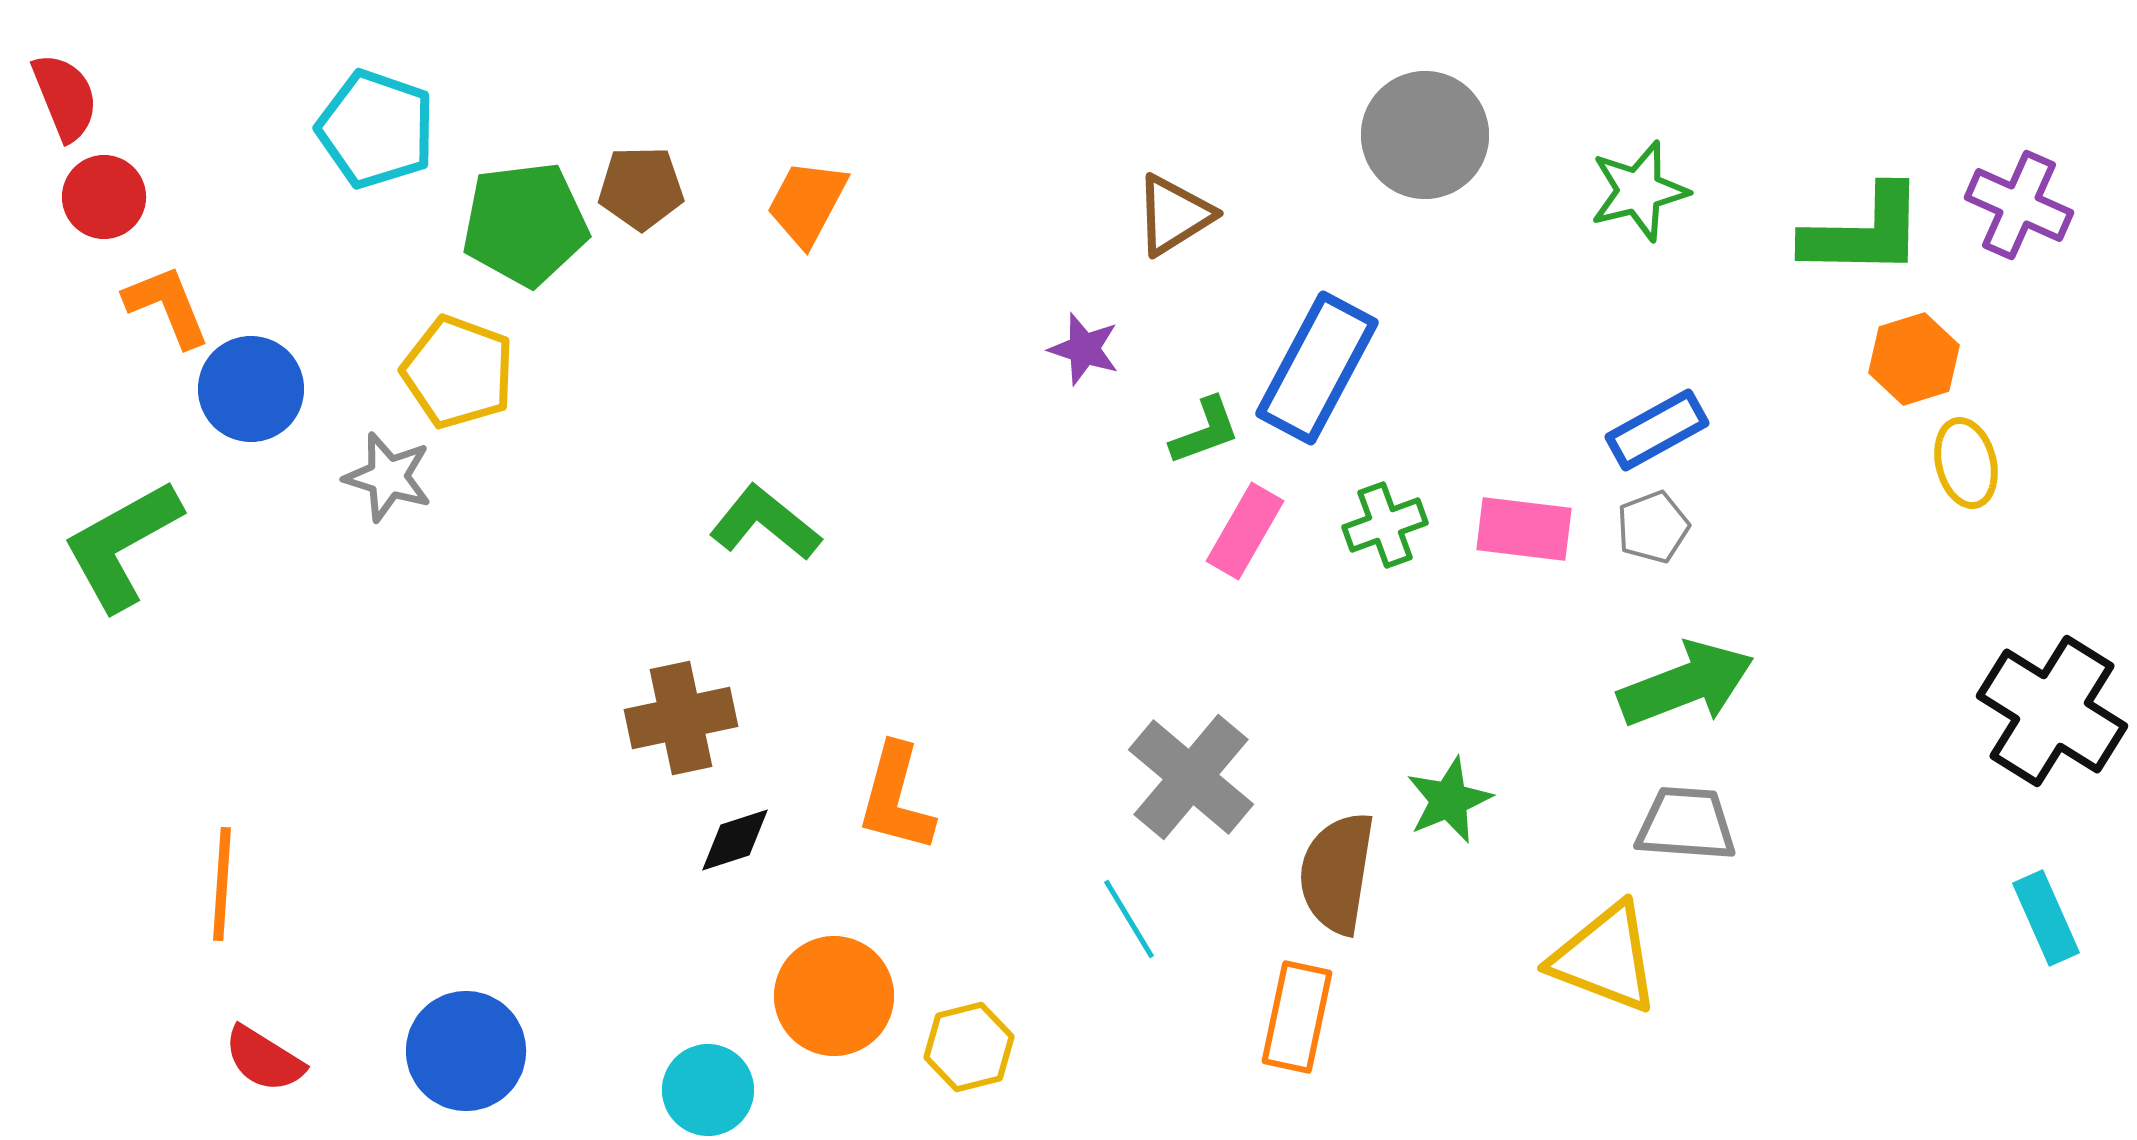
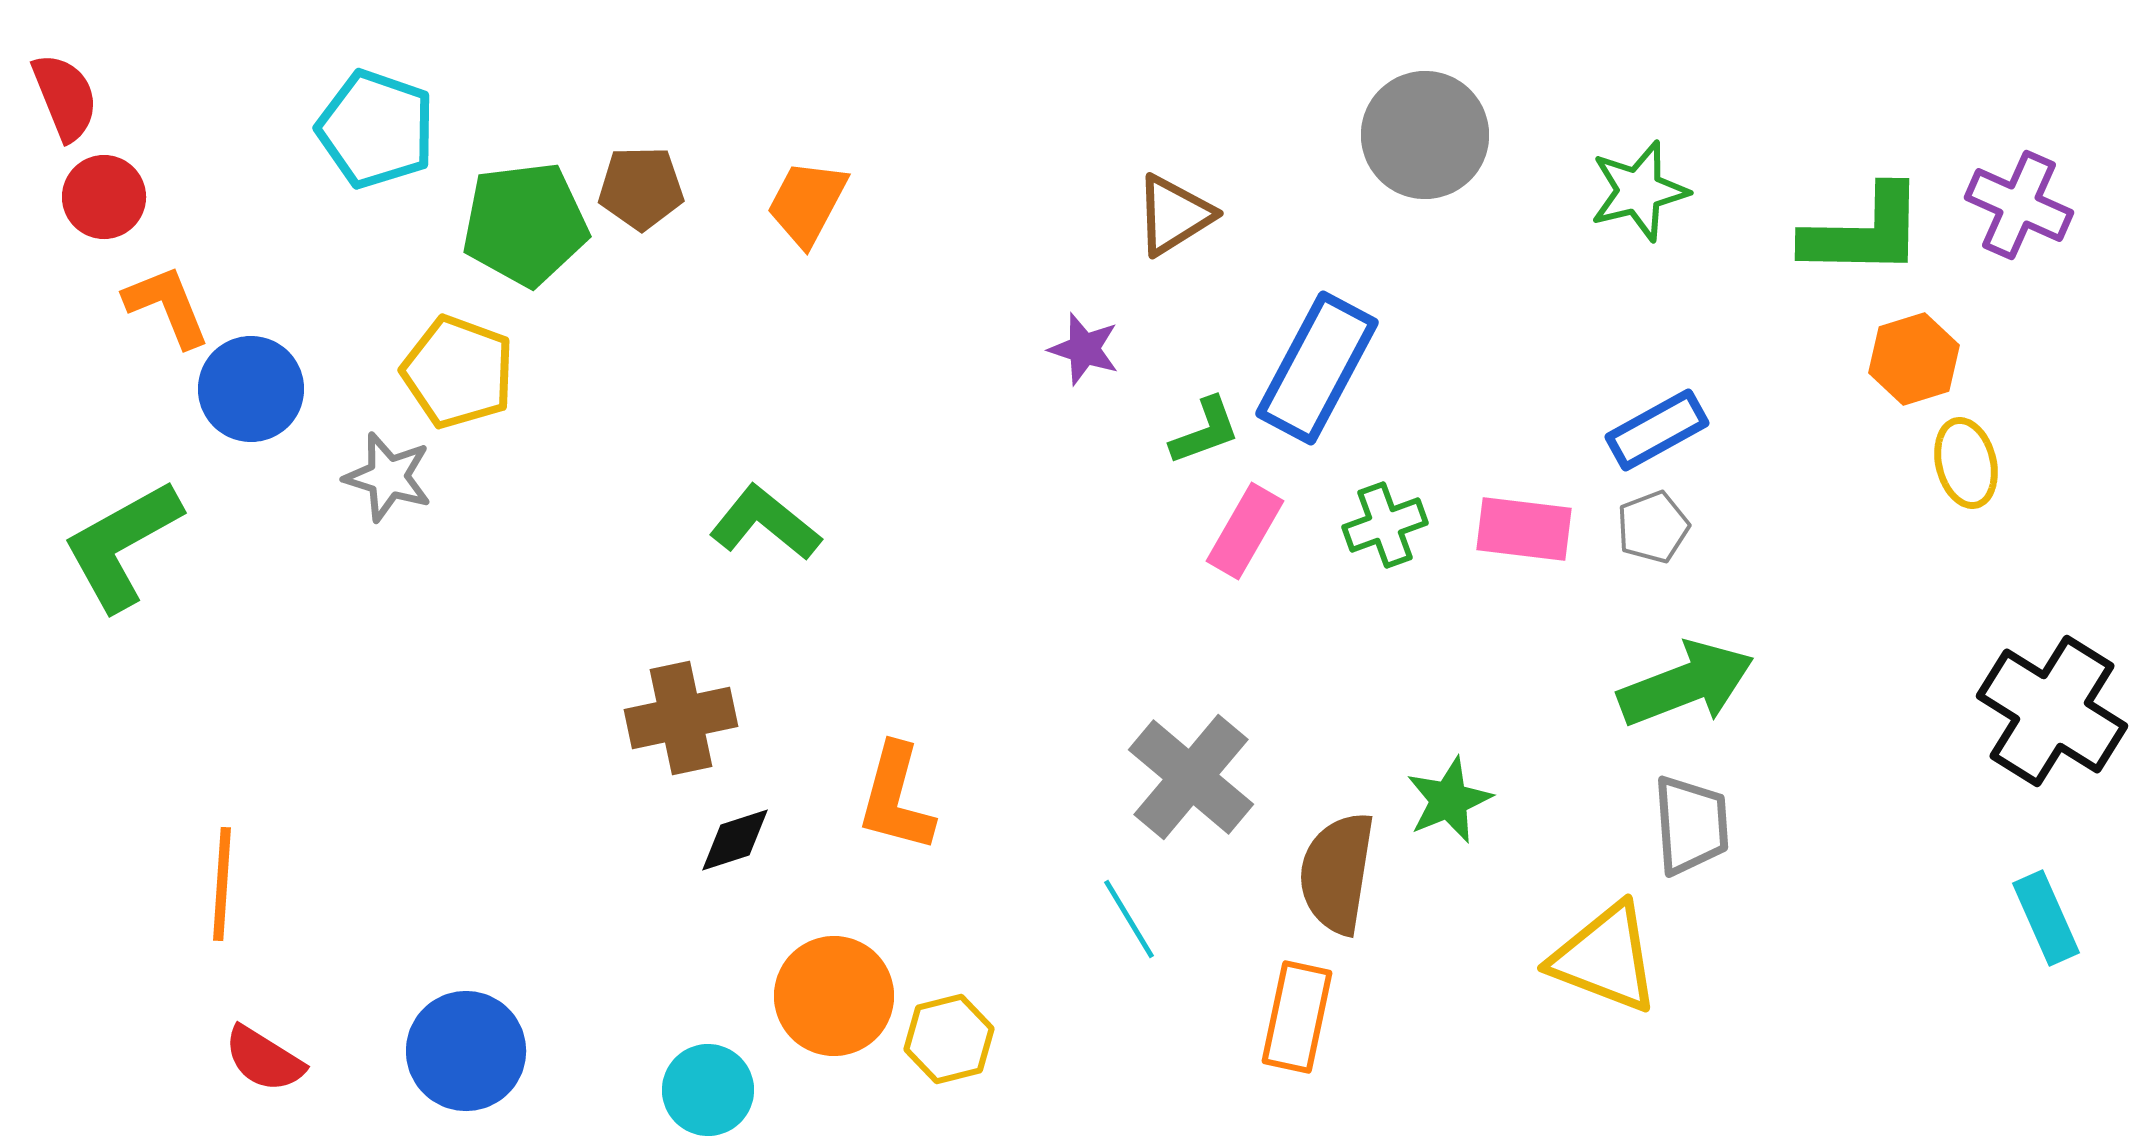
gray trapezoid at (1686, 824): moved 5 px right, 1 px down; rotated 82 degrees clockwise
yellow hexagon at (969, 1047): moved 20 px left, 8 px up
